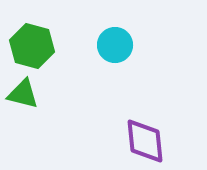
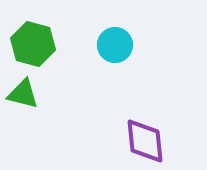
green hexagon: moved 1 px right, 2 px up
